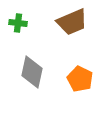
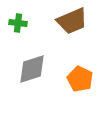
brown trapezoid: moved 1 px up
gray diamond: moved 3 px up; rotated 60 degrees clockwise
